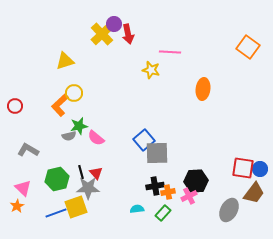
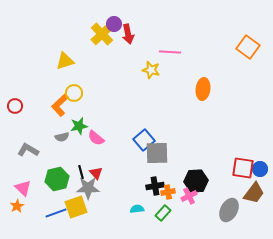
gray semicircle: moved 7 px left, 1 px down
